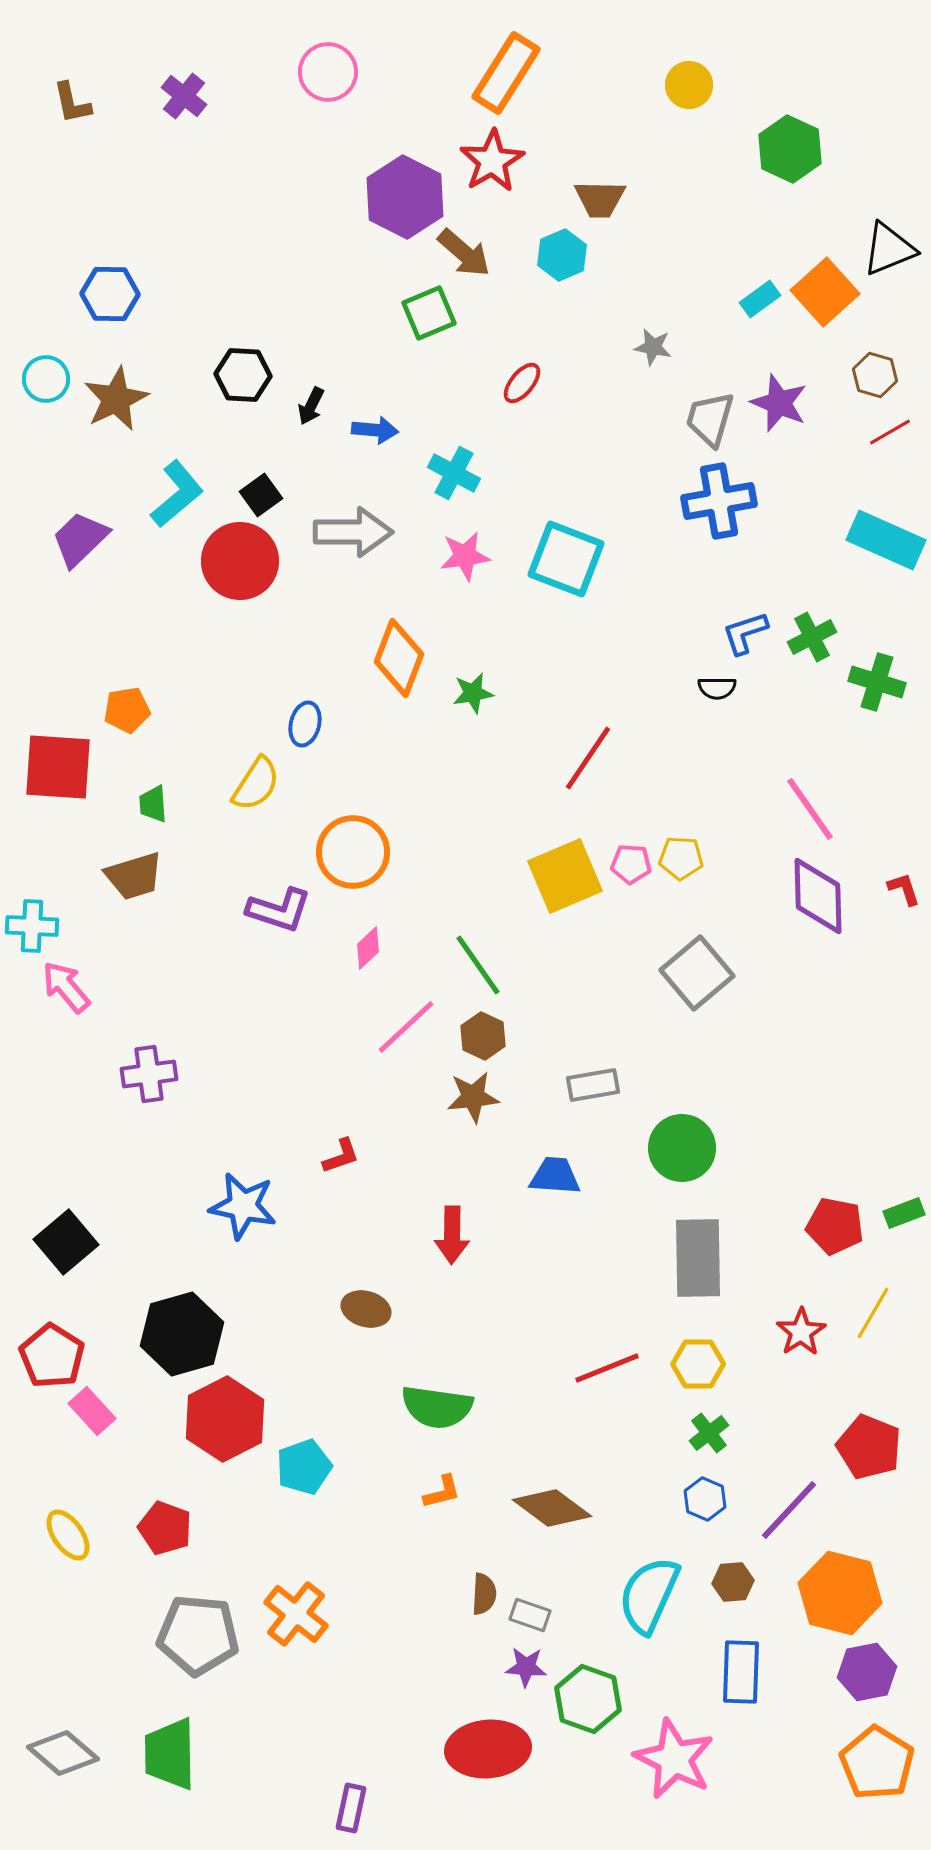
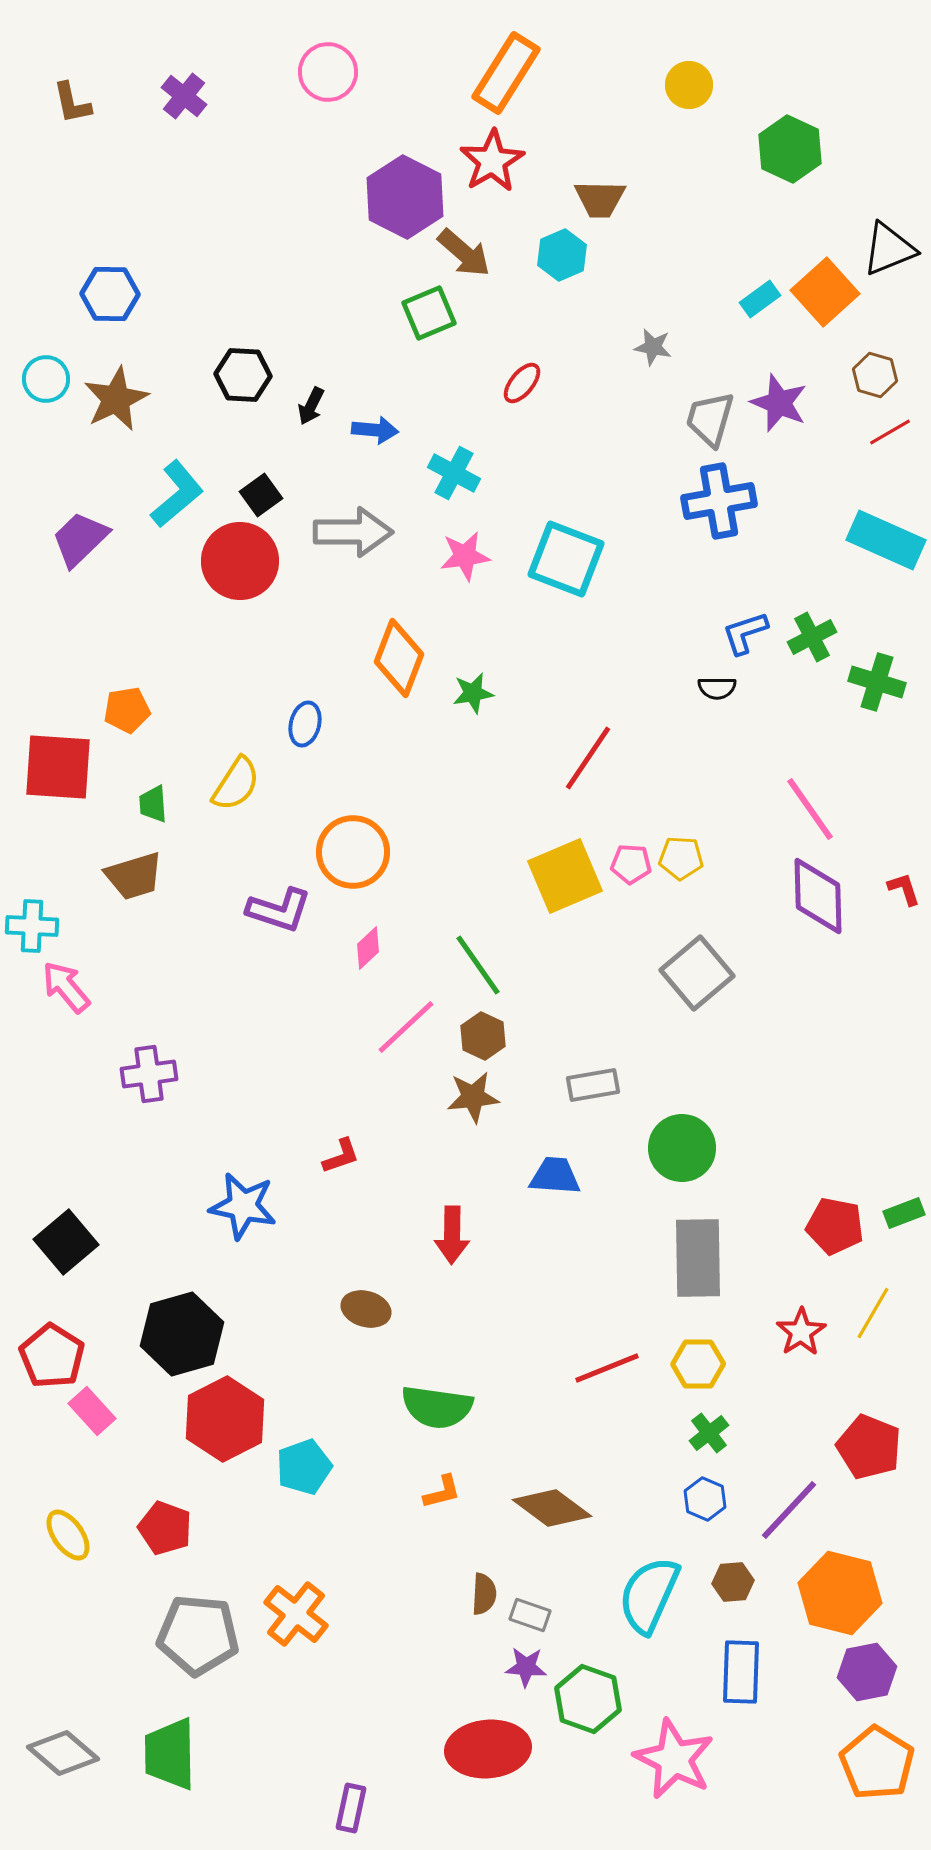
yellow semicircle at (256, 784): moved 20 px left
